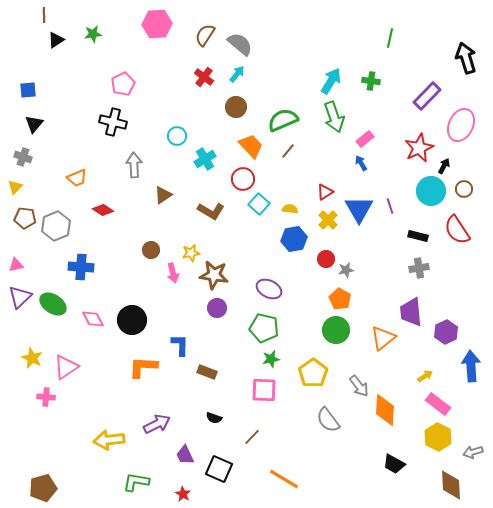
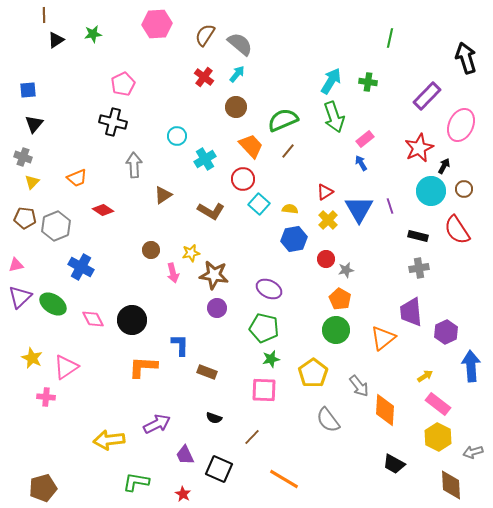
green cross at (371, 81): moved 3 px left, 1 px down
yellow triangle at (15, 187): moved 17 px right, 5 px up
blue cross at (81, 267): rotated 25 degrees clockwise
